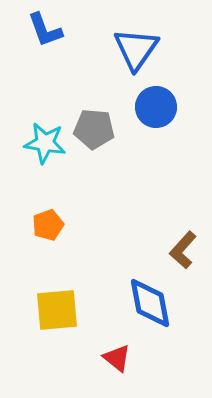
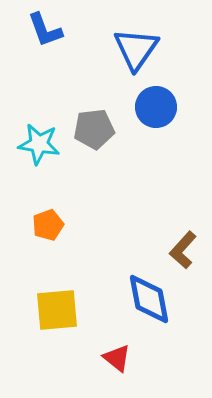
gray pentagon: rotated 12 degrees counterclockwise
cyan star: moved 6 px left, 1 px down
blue diamond: moved 1 px left, 4 px up
